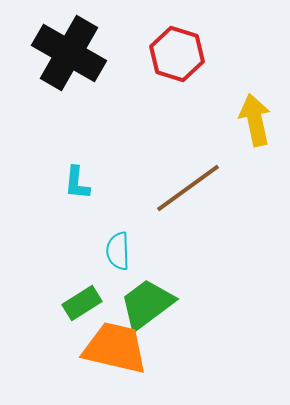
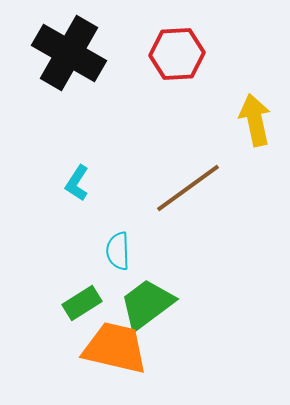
red hexagon: rotated 20 degrees counterclockwise
cyan L-shape: rotated 27 degrees clockwise
